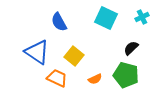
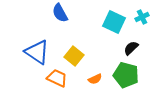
cyan square: moved 8 px right, 4 px down
blue semicircle: moved 1 px right, 9 px up
